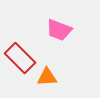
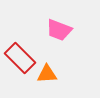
orange triangle: moved 3 px up
